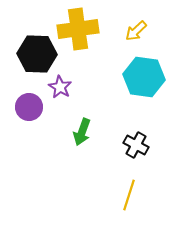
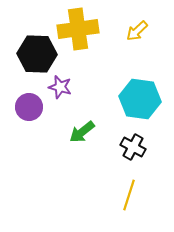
yellow arrow: moved 1 px right
cyan hexagon: moved 4 px left, 22 px down
purple star: rotated 15 degrees counterclockwise
green arrow: rotated 32 degrees clockwise
black cross: moved 3 px left, 2 px down
